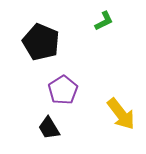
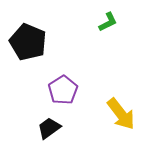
green L-shape: moved 4 px right, 1 px down
black pentagon: moved 13 px left
black trapezoid: rotated 85 degrees clockwise
